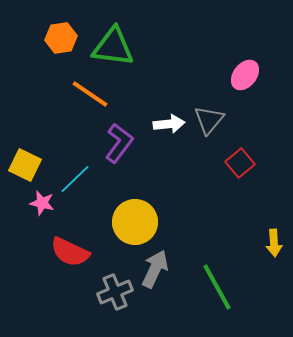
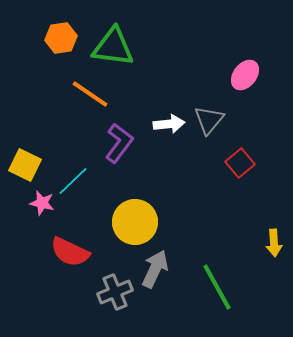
cyan line: moved 2 px left, 2 px down
